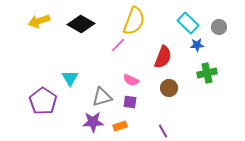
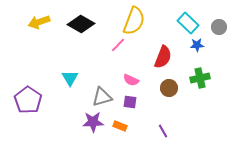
yellow arrow: moved 1 px down
green cross: moved 7 px left, 5 px down
purple pentagon: moved 15 px left, 1 px up
orange rectangle: rotated 40 degrees clockwise
